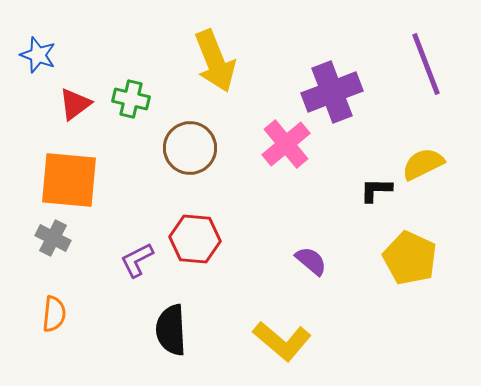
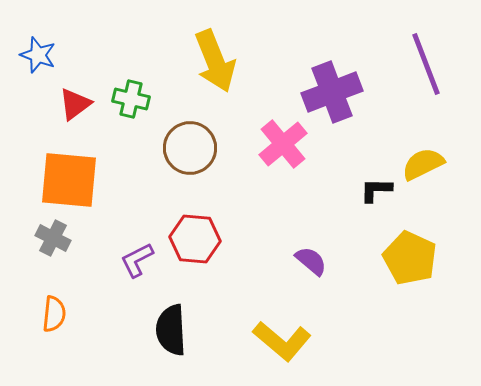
pink cross: moved 3 px left
